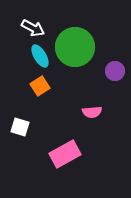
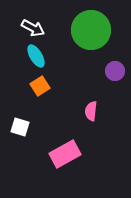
green circle: moved 16 px right, 17 px up
cyan ellipse: moved 4 px left
pink semicircle: moved 1 px left, 1 px up; rotated 102 degrees clockwise
